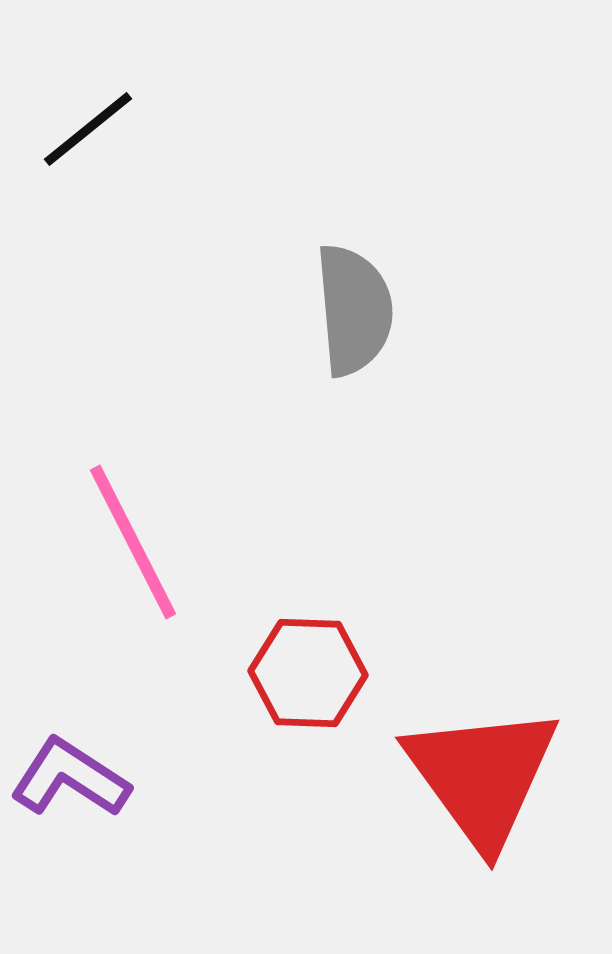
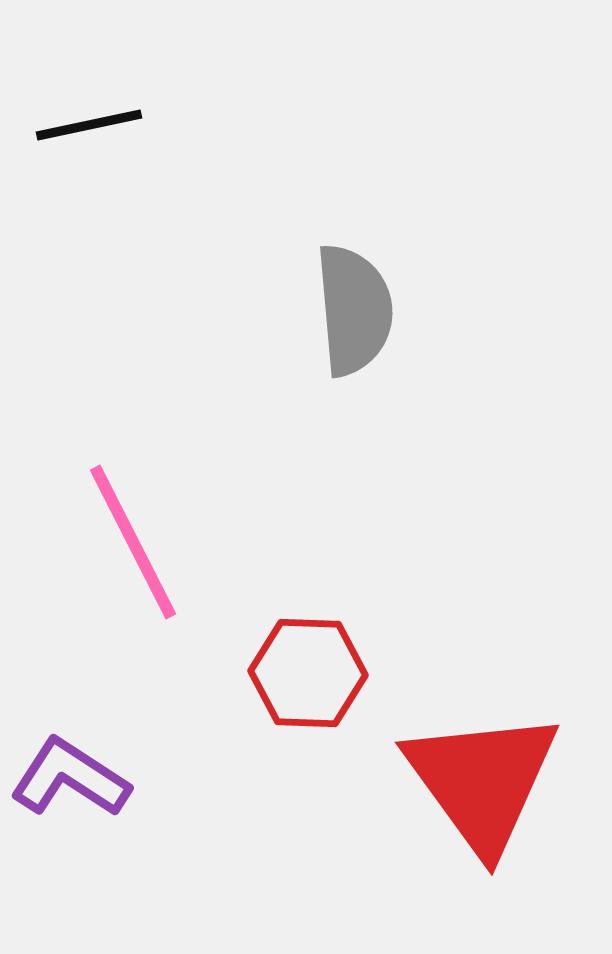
black line: moved 1 px right, 4 px up; rotated 27 degrees clockwise
red triangle: moved 5 px down
